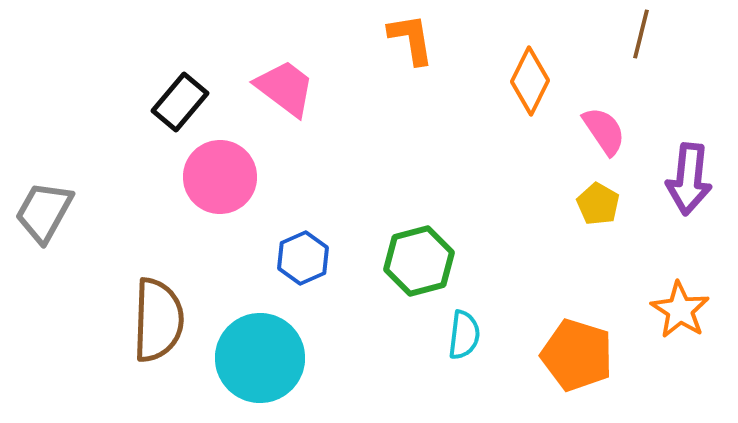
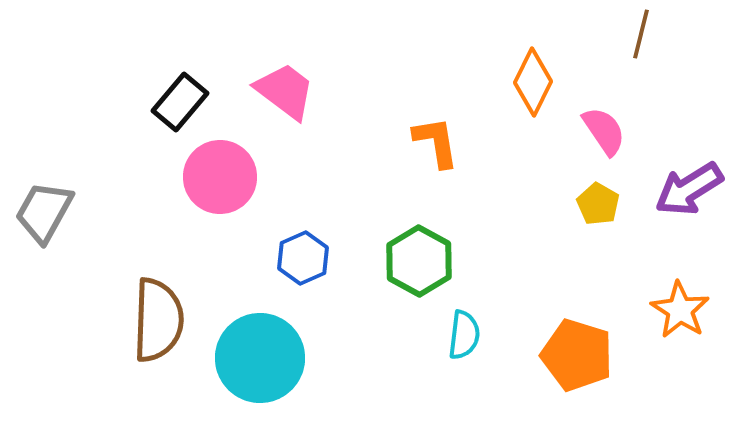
orange L-shape: moved 25 px right, 103 px down
orange diamond: moved 3 px right, 1 px down
pink trapezoid: moved 3 px down
purple arrow: moved 10 px down; rotated 52 degrees clockwise
green hexagon: rotated 16 degrees counterclockwise
